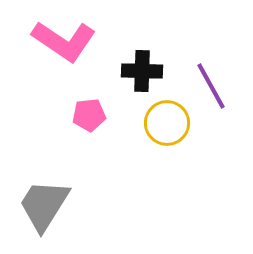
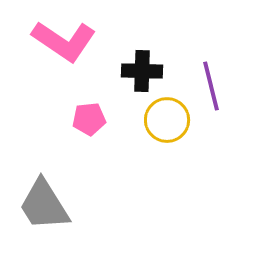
purple line: rotated 15 degrees clockwise
pink pentagon: moved 4 px down
yellow circle: moved 3 px up
gray trapezoid: rotated 64 degrees counterclockwise
